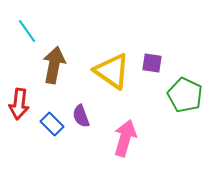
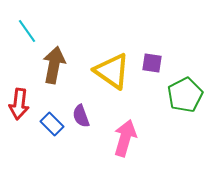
green pentagon: rotated 20 degrees clockwise
